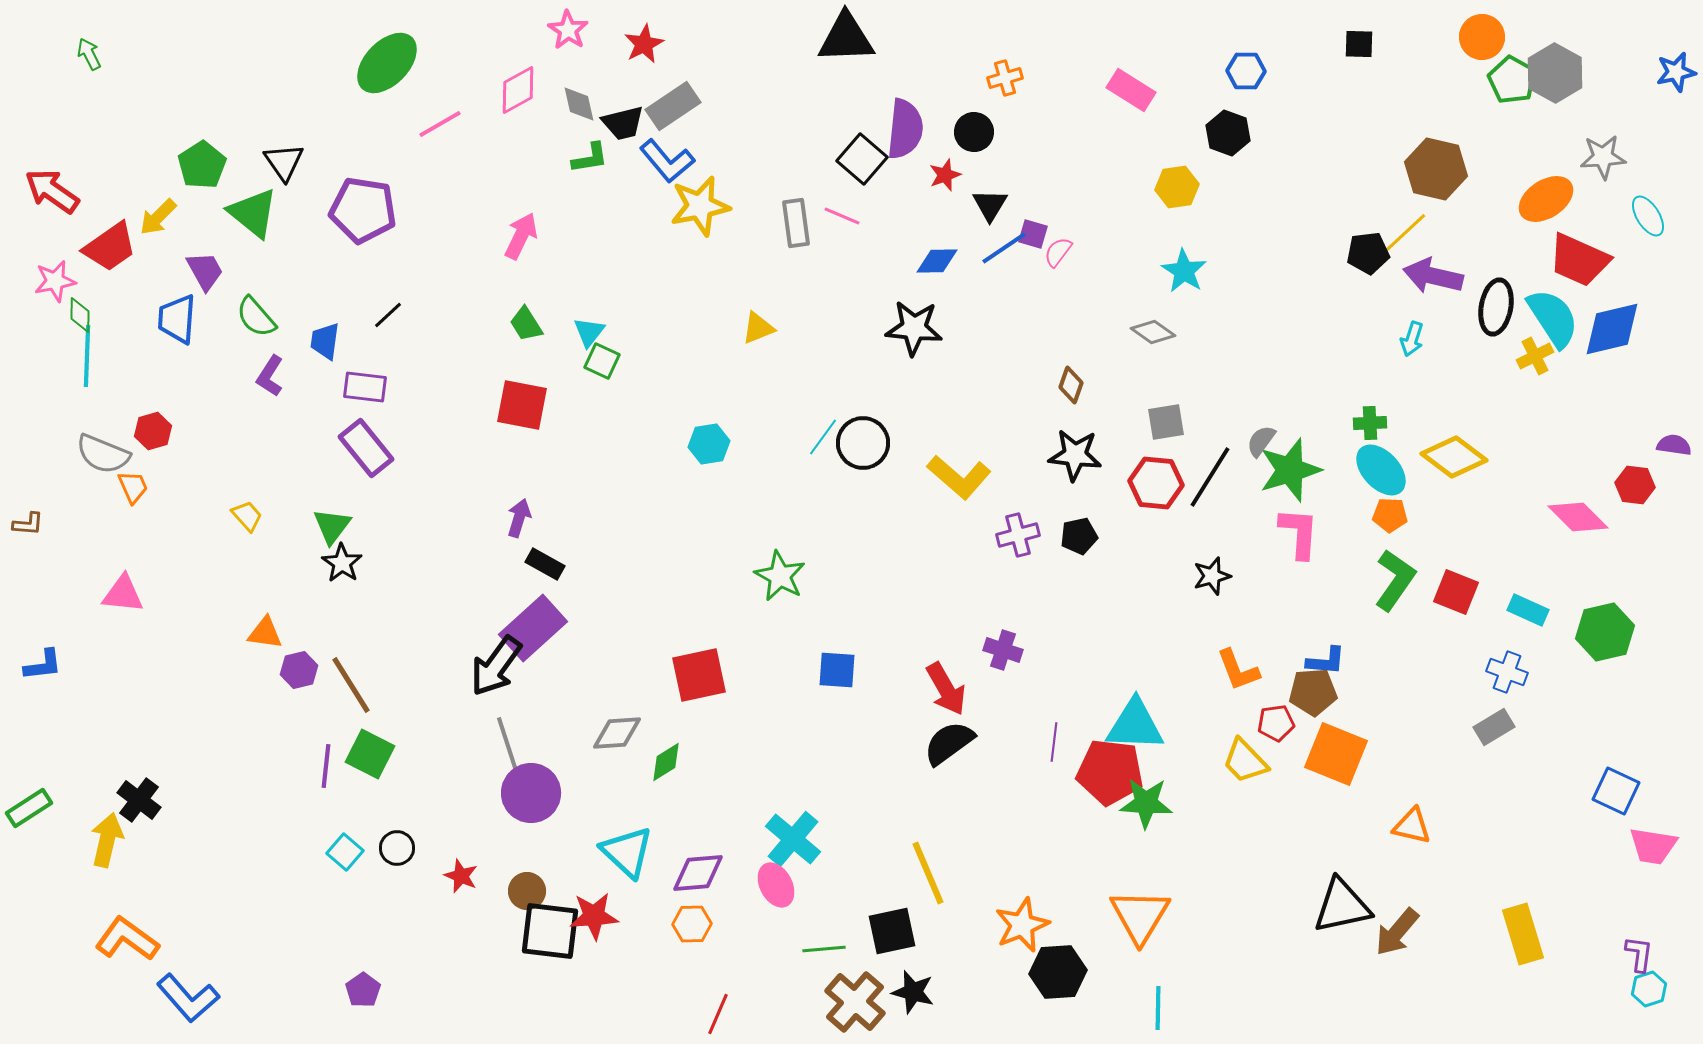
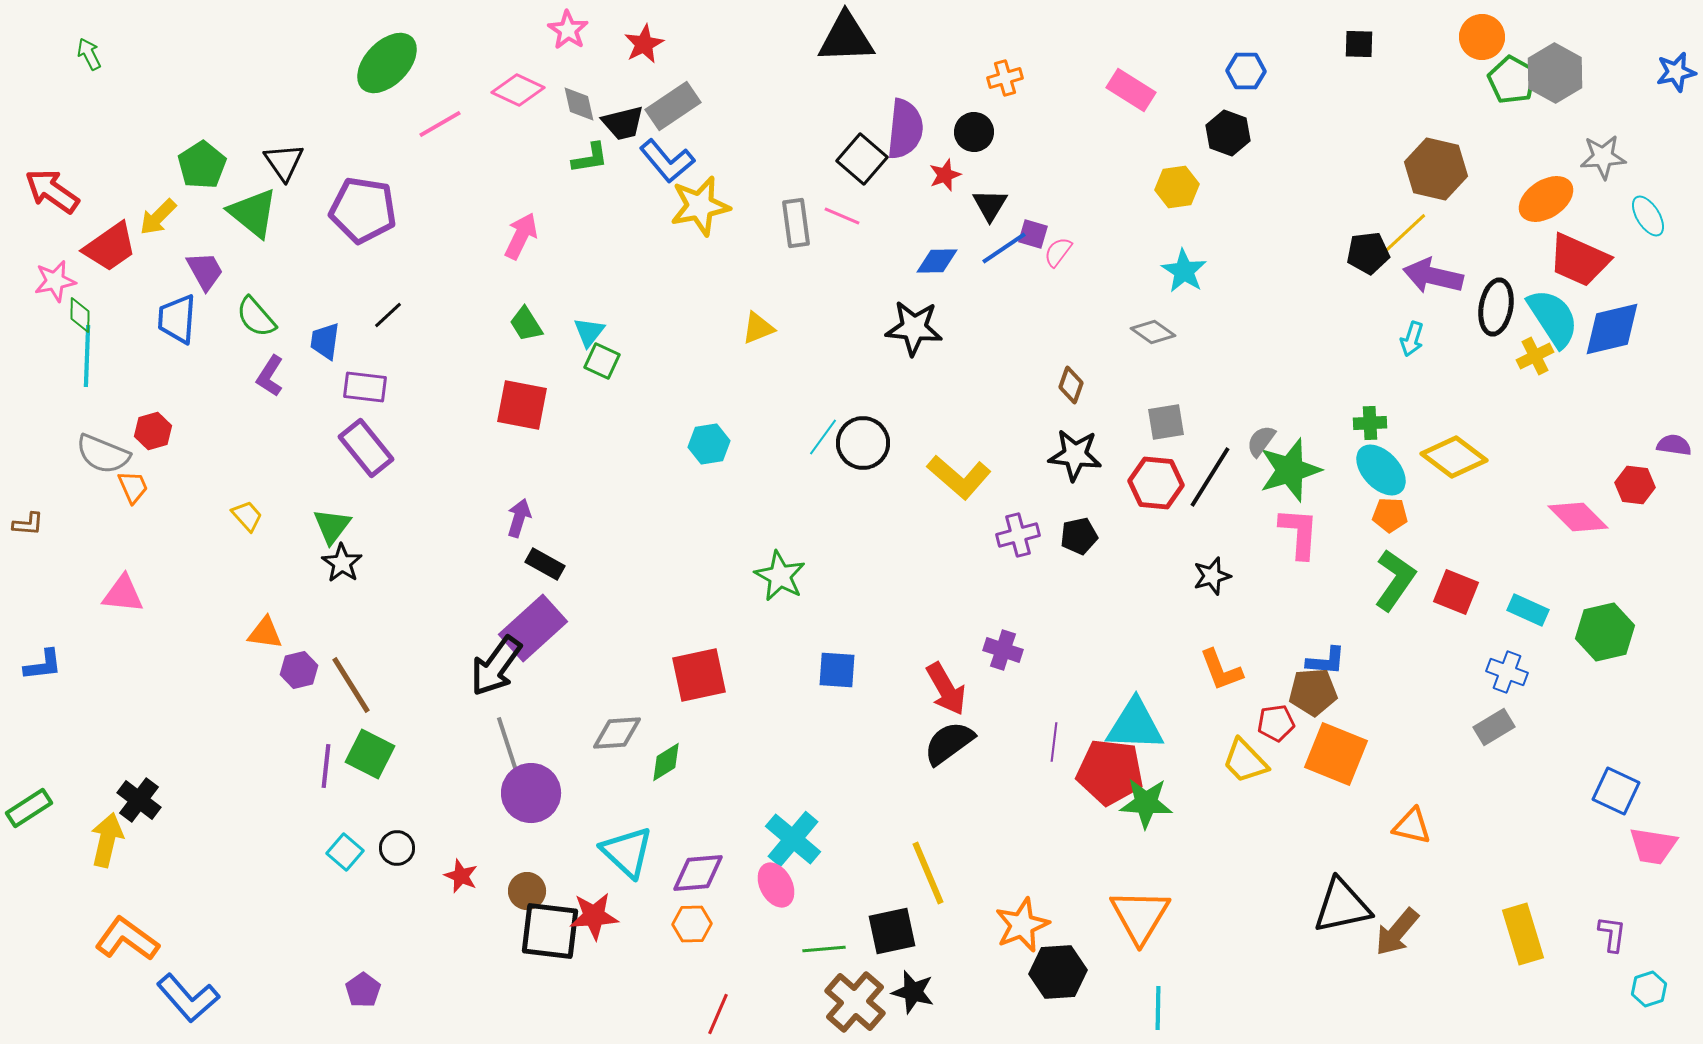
pink diamond at (518, 90): rotated 54 degrees clockwise
orange L-shape at (1238, 670): moved 17 px left
purple L-shape at (1639, 954): moved 27 px left, 20 px up
